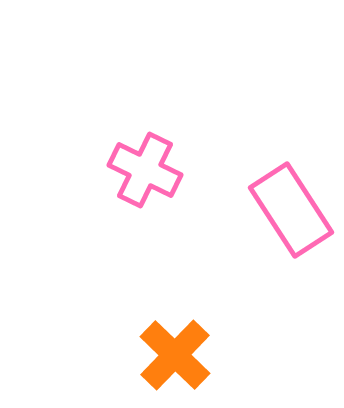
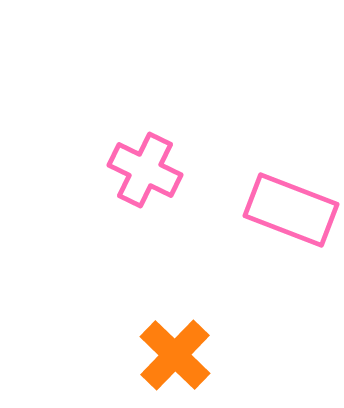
pink rectangle: rotated 36 degrees counterclockwise
